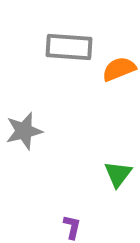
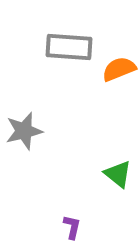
green triangle: rotated 28 degrees counterclockwise
